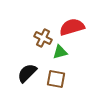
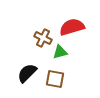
brown square: moved 1 px left
